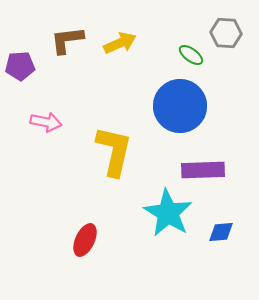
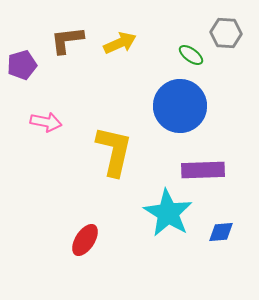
purple pentagon: moved 2 px right, 1 px up; rotated 12 degrees counterclockwise
red ellipse: rotated 8 degrees clockwise
